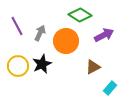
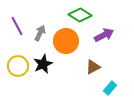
black star: moved 1 px right
